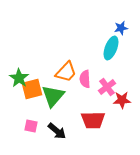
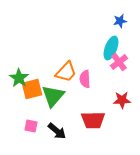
blue star: moved 1 px left, 7 px up
pink cross: moved 12 px right, 25 px up
